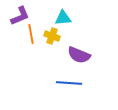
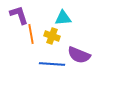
purple L-shape: moved 1 px left, 1 px up; rotated 85 degrees counterclockwise
blue line: moved 17 px left, 19 px up
